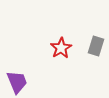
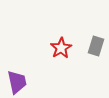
purple trapezoid: rotated 10 degrees clockwise
